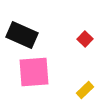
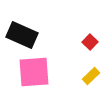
red square: moved 5 px right, 3 px down
yellow rectangle: moved 6 px right, 14 px up
